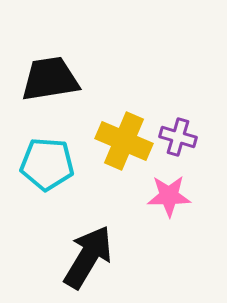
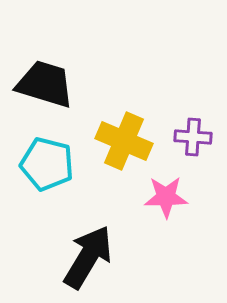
black trapezoid: moved 5 px left, 5 px down; rotated 26 degrees clockwise
purple cross: moved 15 px right; rotated 12 degrees counterclockwise
cyan pentagon: rotated 10 degrees clockwise
pink star: moved 3 px left, 1 px down
